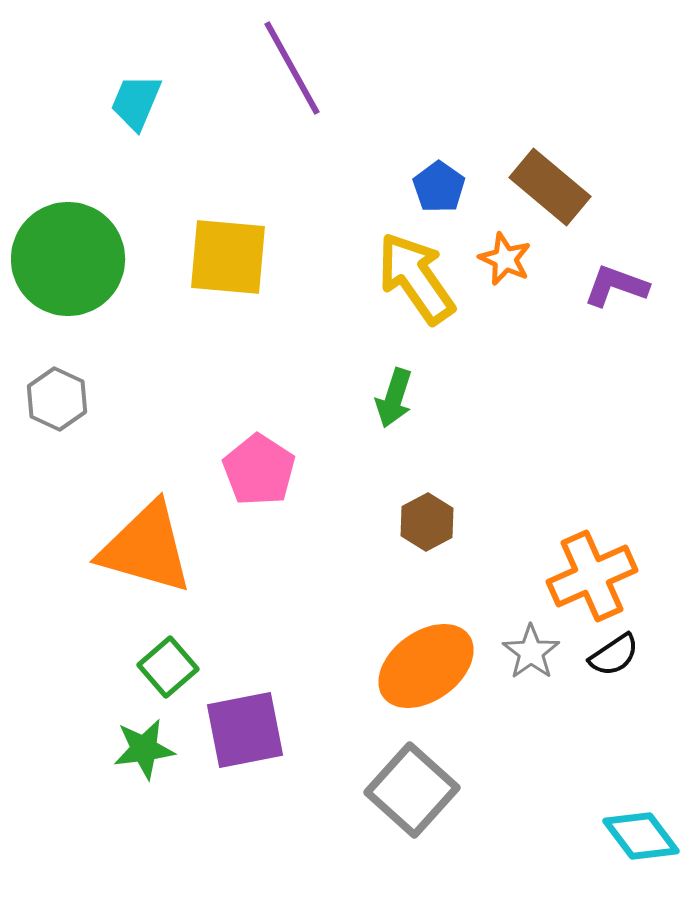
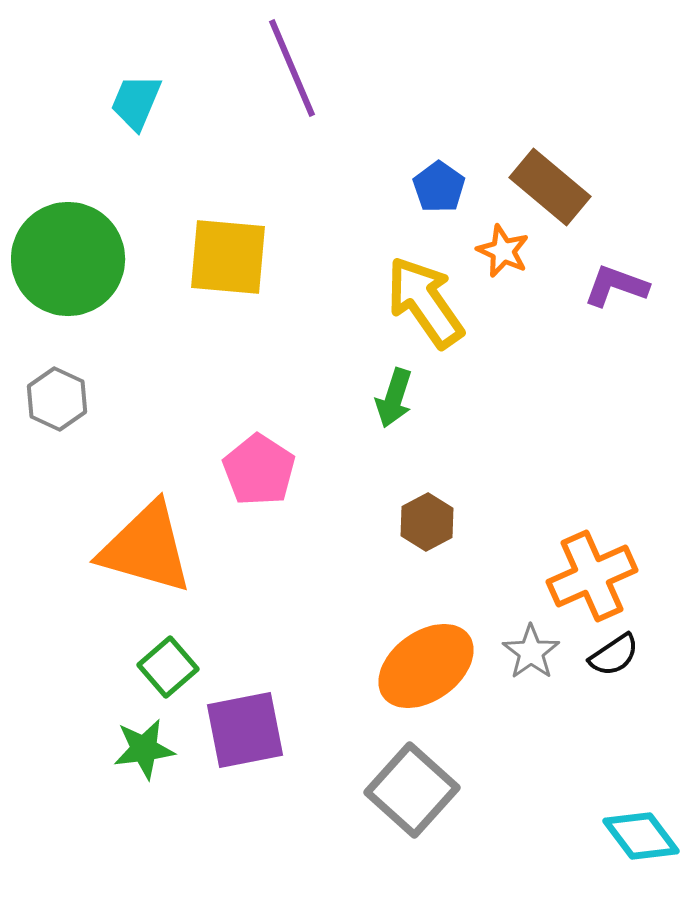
purple line: rotated 6 degrees clockwise
orange star: moved 2 px left, 8 px up
yellow arrow: moved 9 px right, 24 px down
